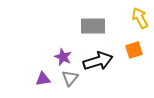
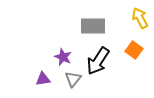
orange square: rotated 36 degrees counterclockwise
black arrow: rotated 140 degrees clockwise
gray triangle: moved 3 px right, 1 px down
